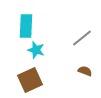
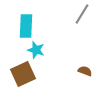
gray line: moved 24 px up; rotated 20 degrees counterclockwise
brown square: moved 7 px left, 6 px up
